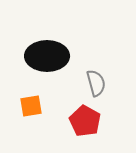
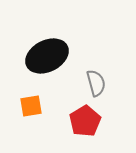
black ellipse: rotated 27 degrees counterclockwise
red pentagon: rotated 12 degrees clockwise
